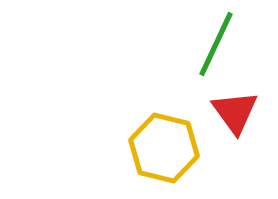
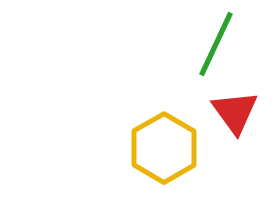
yellow hexagon: rotated 16 degrees clockwise
